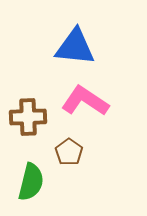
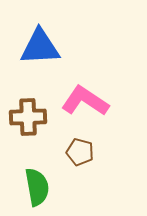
blue triangle: moved 35 px left; rotated 9 degrees counterclockwise
brown pentagon: moved 11 px right; rotated 20 degrees counterclockwise
green semicircle: moved 6 px right, 5 px down; rotated 24 degrees counterclockwise
